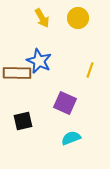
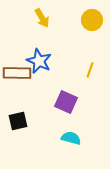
yellow circle: moved 14 px right, 2 px down
purple square: moved 1 px right, 1 px up
black square: moved 5 px left
cyan semicircle: rotated 36 degrees clockwise
